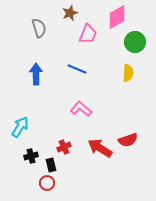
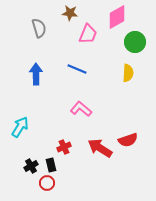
brown star: rotated 28 degrees clockwise
black cross: moved 10 px down; rotated 16 degrees counterclockwise
